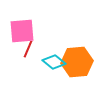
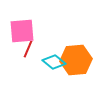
orange hexagon: moved 1 px left, 2 px up
